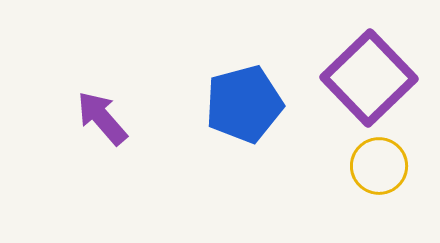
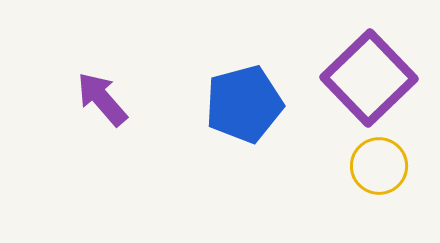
purple arrow: moved 19 px up
